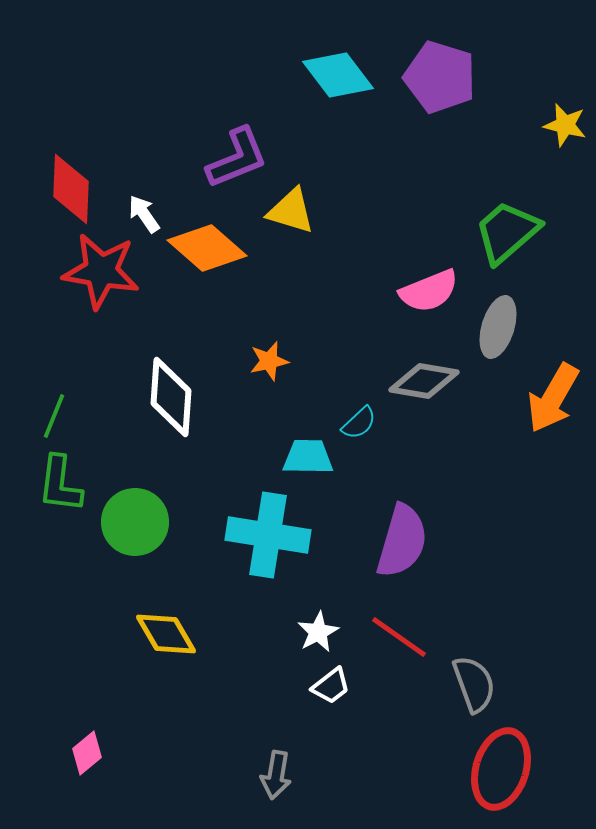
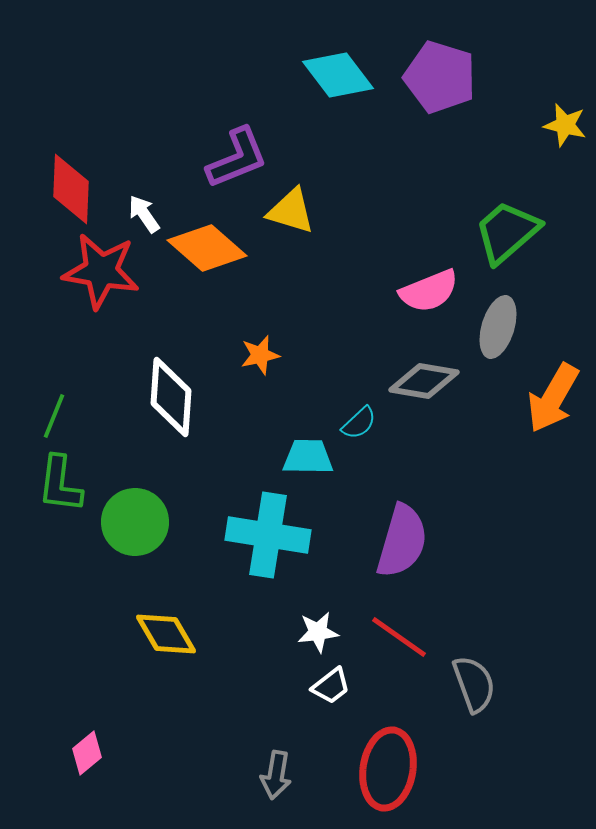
orange star: moved 9 px left, 6 px up
white star: rotated 21 degrees clockwise
red ellipse: moved 113 px left; rotated 8 degrees counterclockwise
